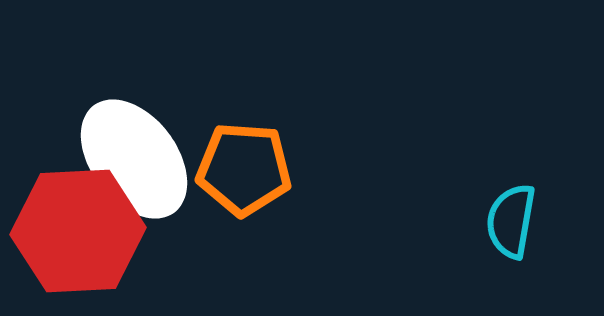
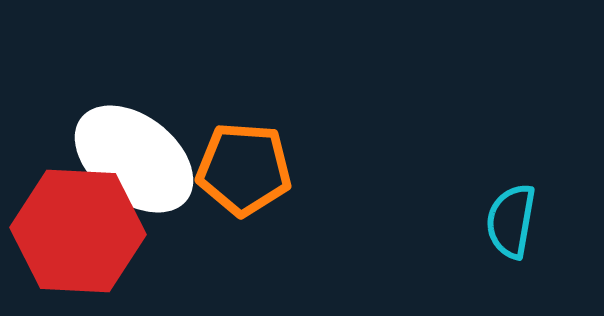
white ellipse: rotated 15 degrees counterclockwise
red hexagon: rotated 6 degrees clockwise
